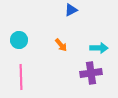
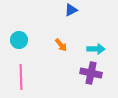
cyan arrow: moved 3 px left, 1 px down
purple cross: rotated 20 degrees clockwise
